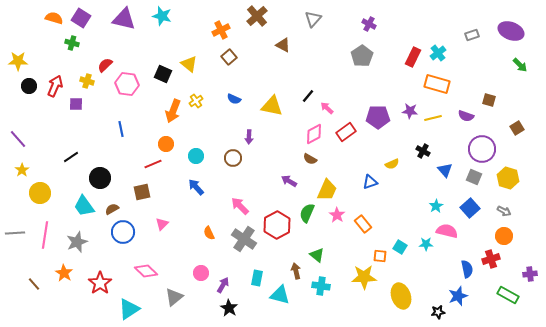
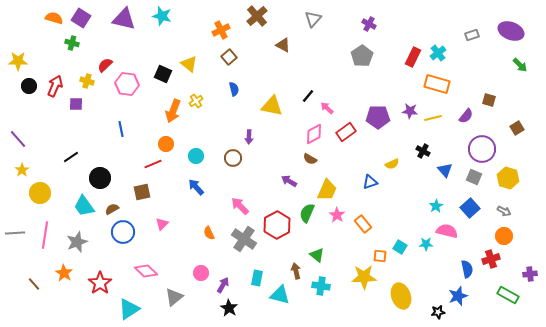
blue semicircle at (234, 99): moved 10 px up; rotated 128 degrees counterclockwise
purple semicircle at (466, 116): rotated 70 degrees counterclockwise
